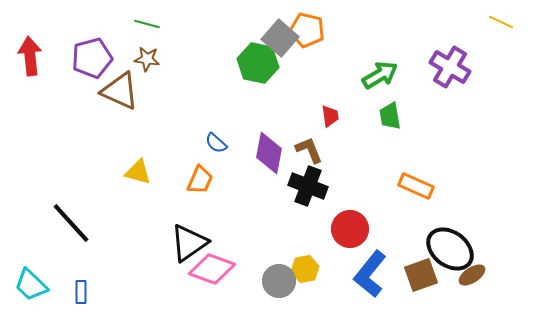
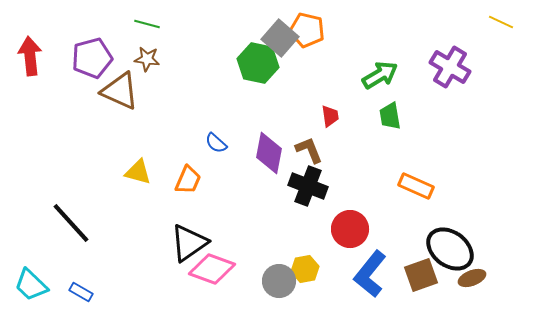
orange trapezoid: moved 12 px left
brown ellipse: moved 3 px down; rotated 12 degrees clockwise
blue rectangle: rotated 60 degrees counterclockwise
